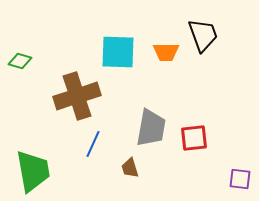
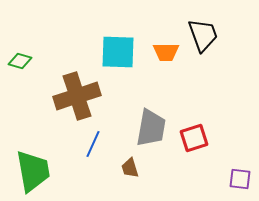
red square: rotated 12 degrees counterclockwise
